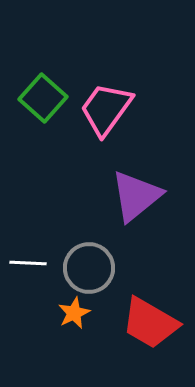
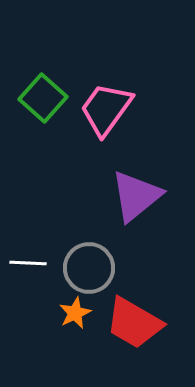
orange star: moved 1 px right
red trapezoid: moved 16 px left
